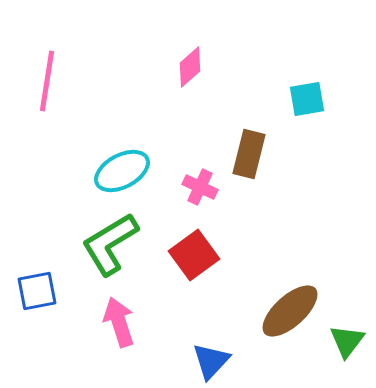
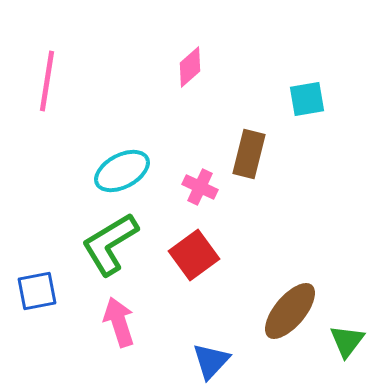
brown ellipse: rotated 8 degrees counterclockwise
